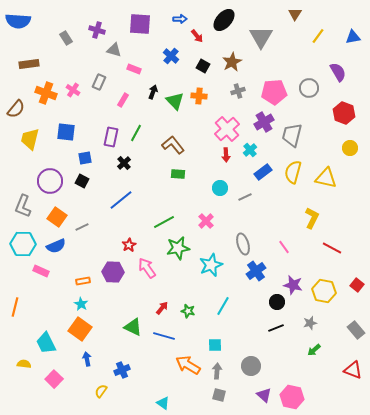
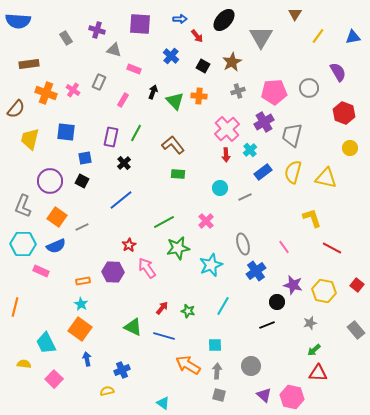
yellow L-shape at (312, 218): rotated 45 degrees counterclockwise
black line at (276, 328): moved 9 px left, 3 px up
red triangle at (353, 370): moved 35 px left, 3 px down; rotated 18 degrees counterclockwise
yellow semicircle at (101, 391): moved 6 px right; rotated 40 degrees clockwise
